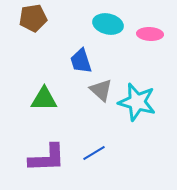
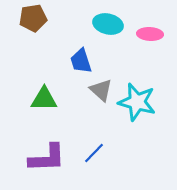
blue line: rotated 15 degrees counterclockwise
